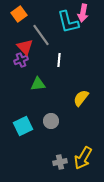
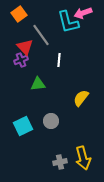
pink arrow: rotated 60 degrees clockwise
yellow arrow: rotated 45 degrees counterclockwise
